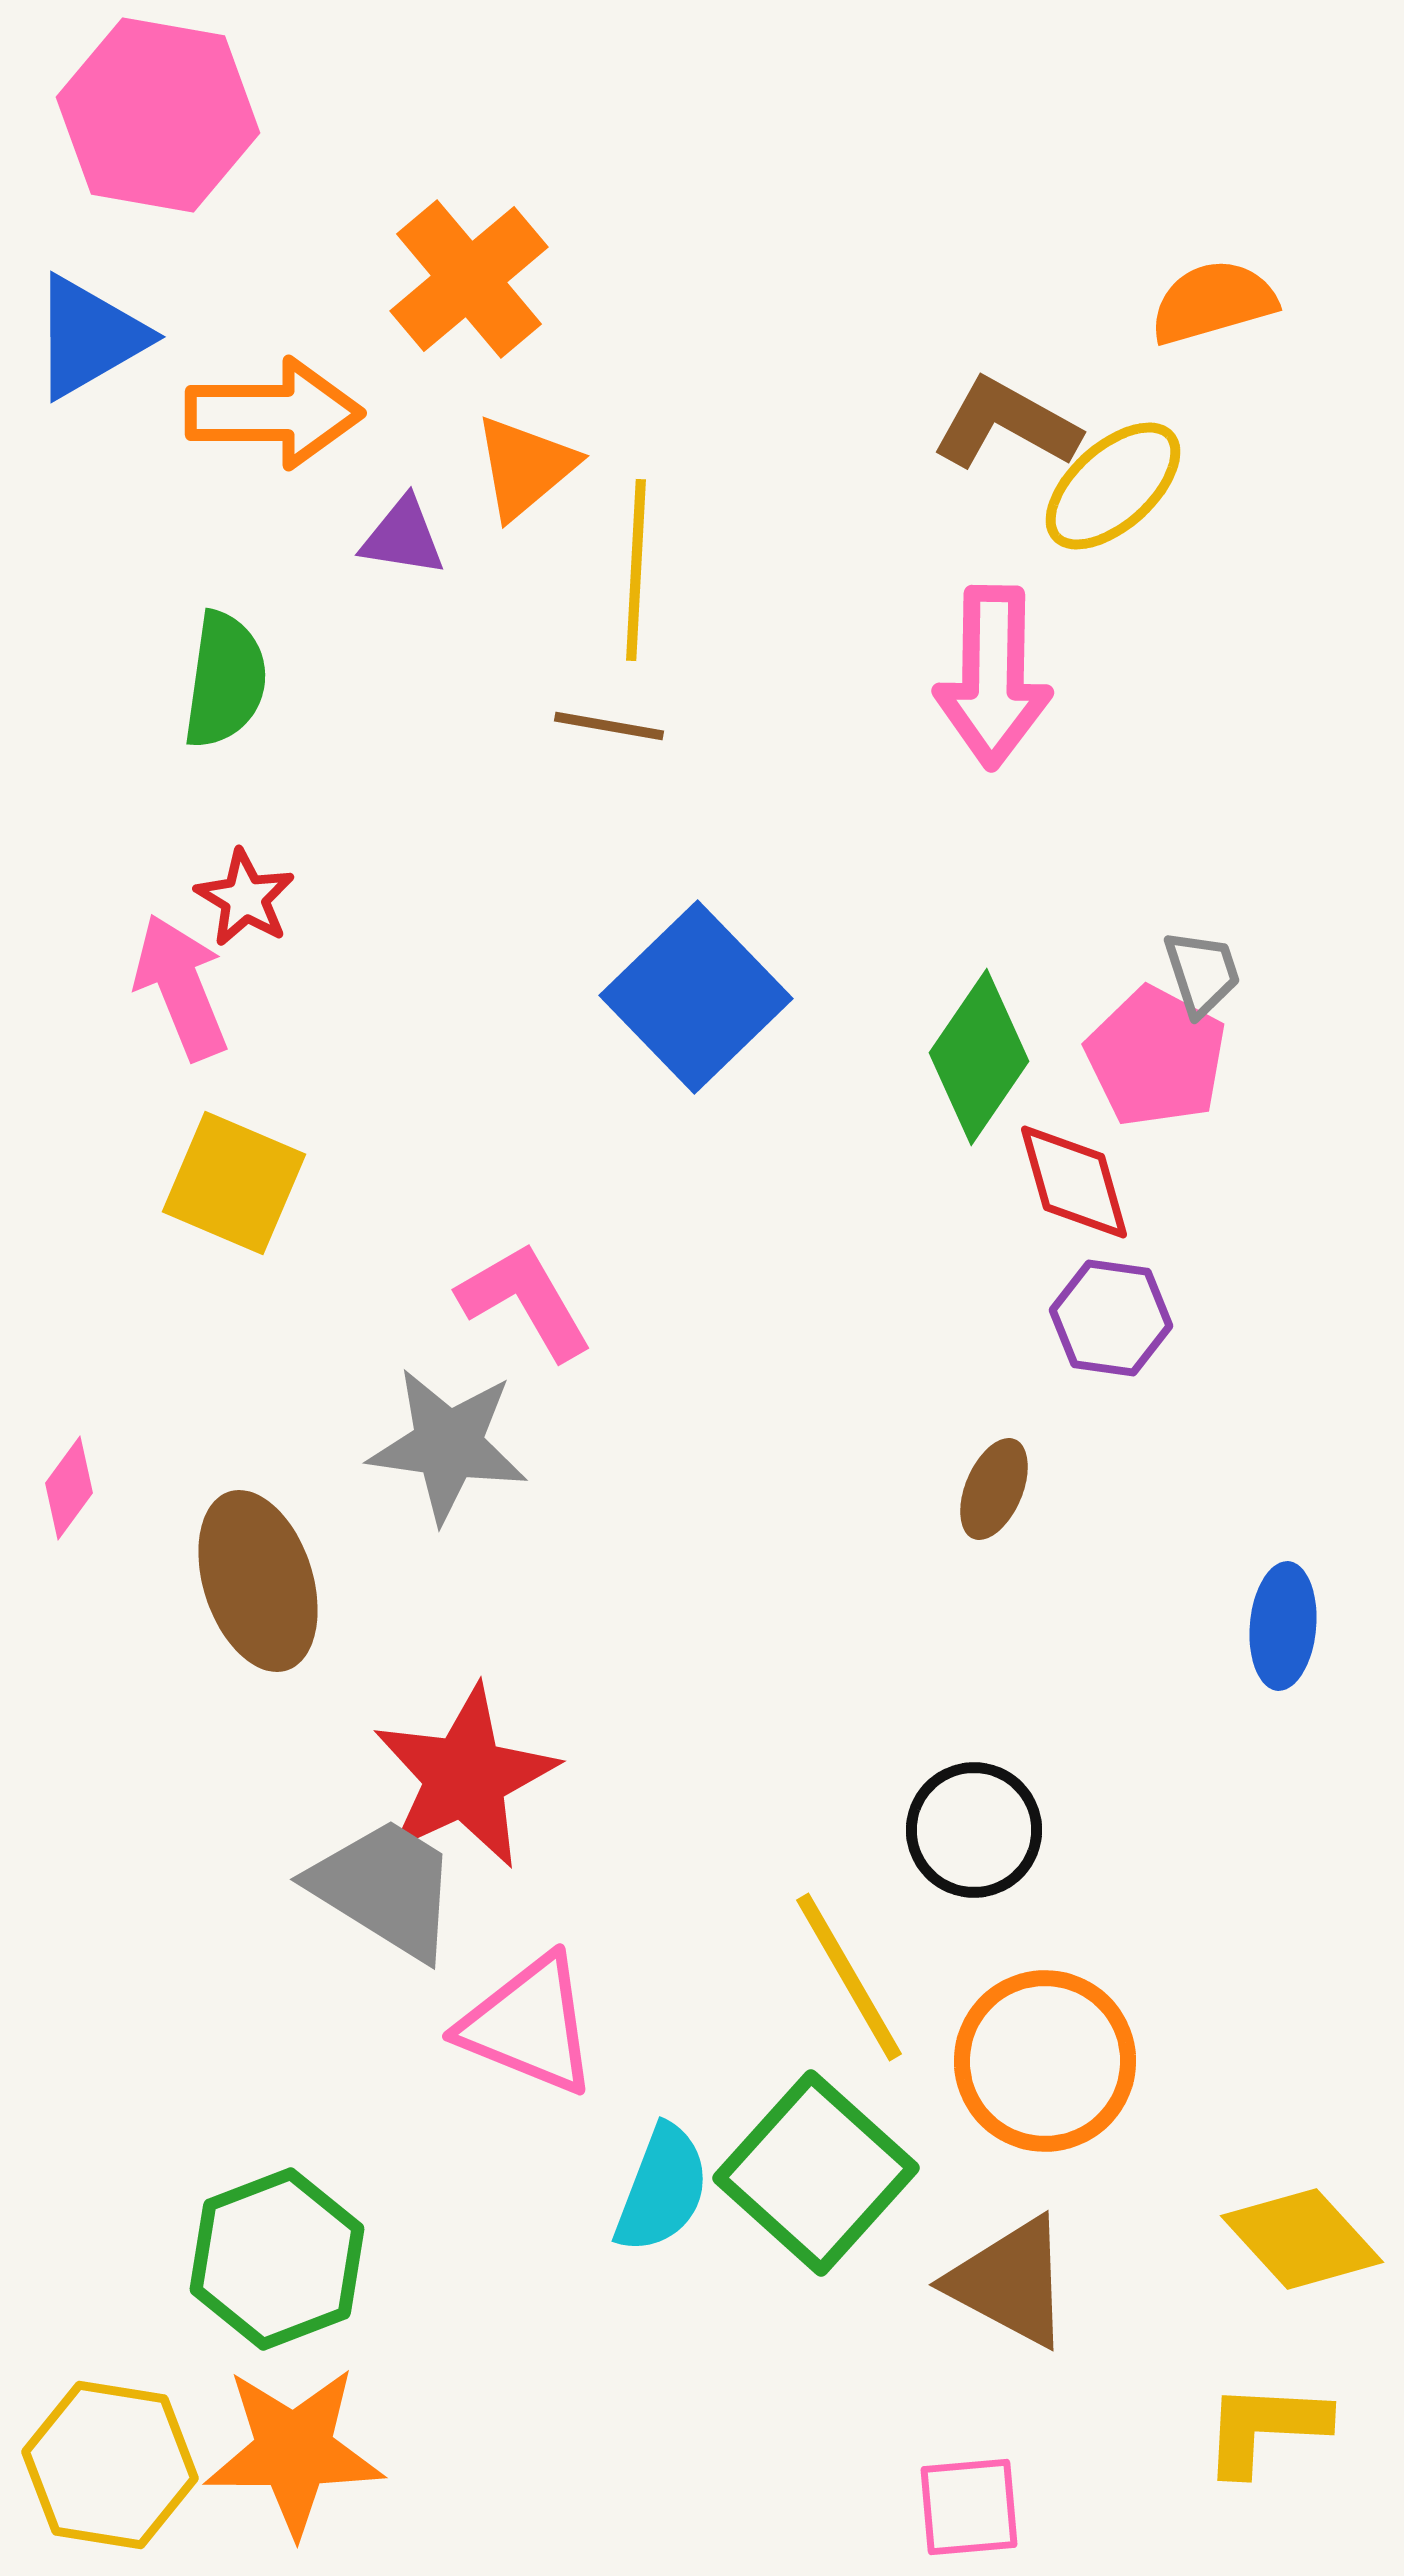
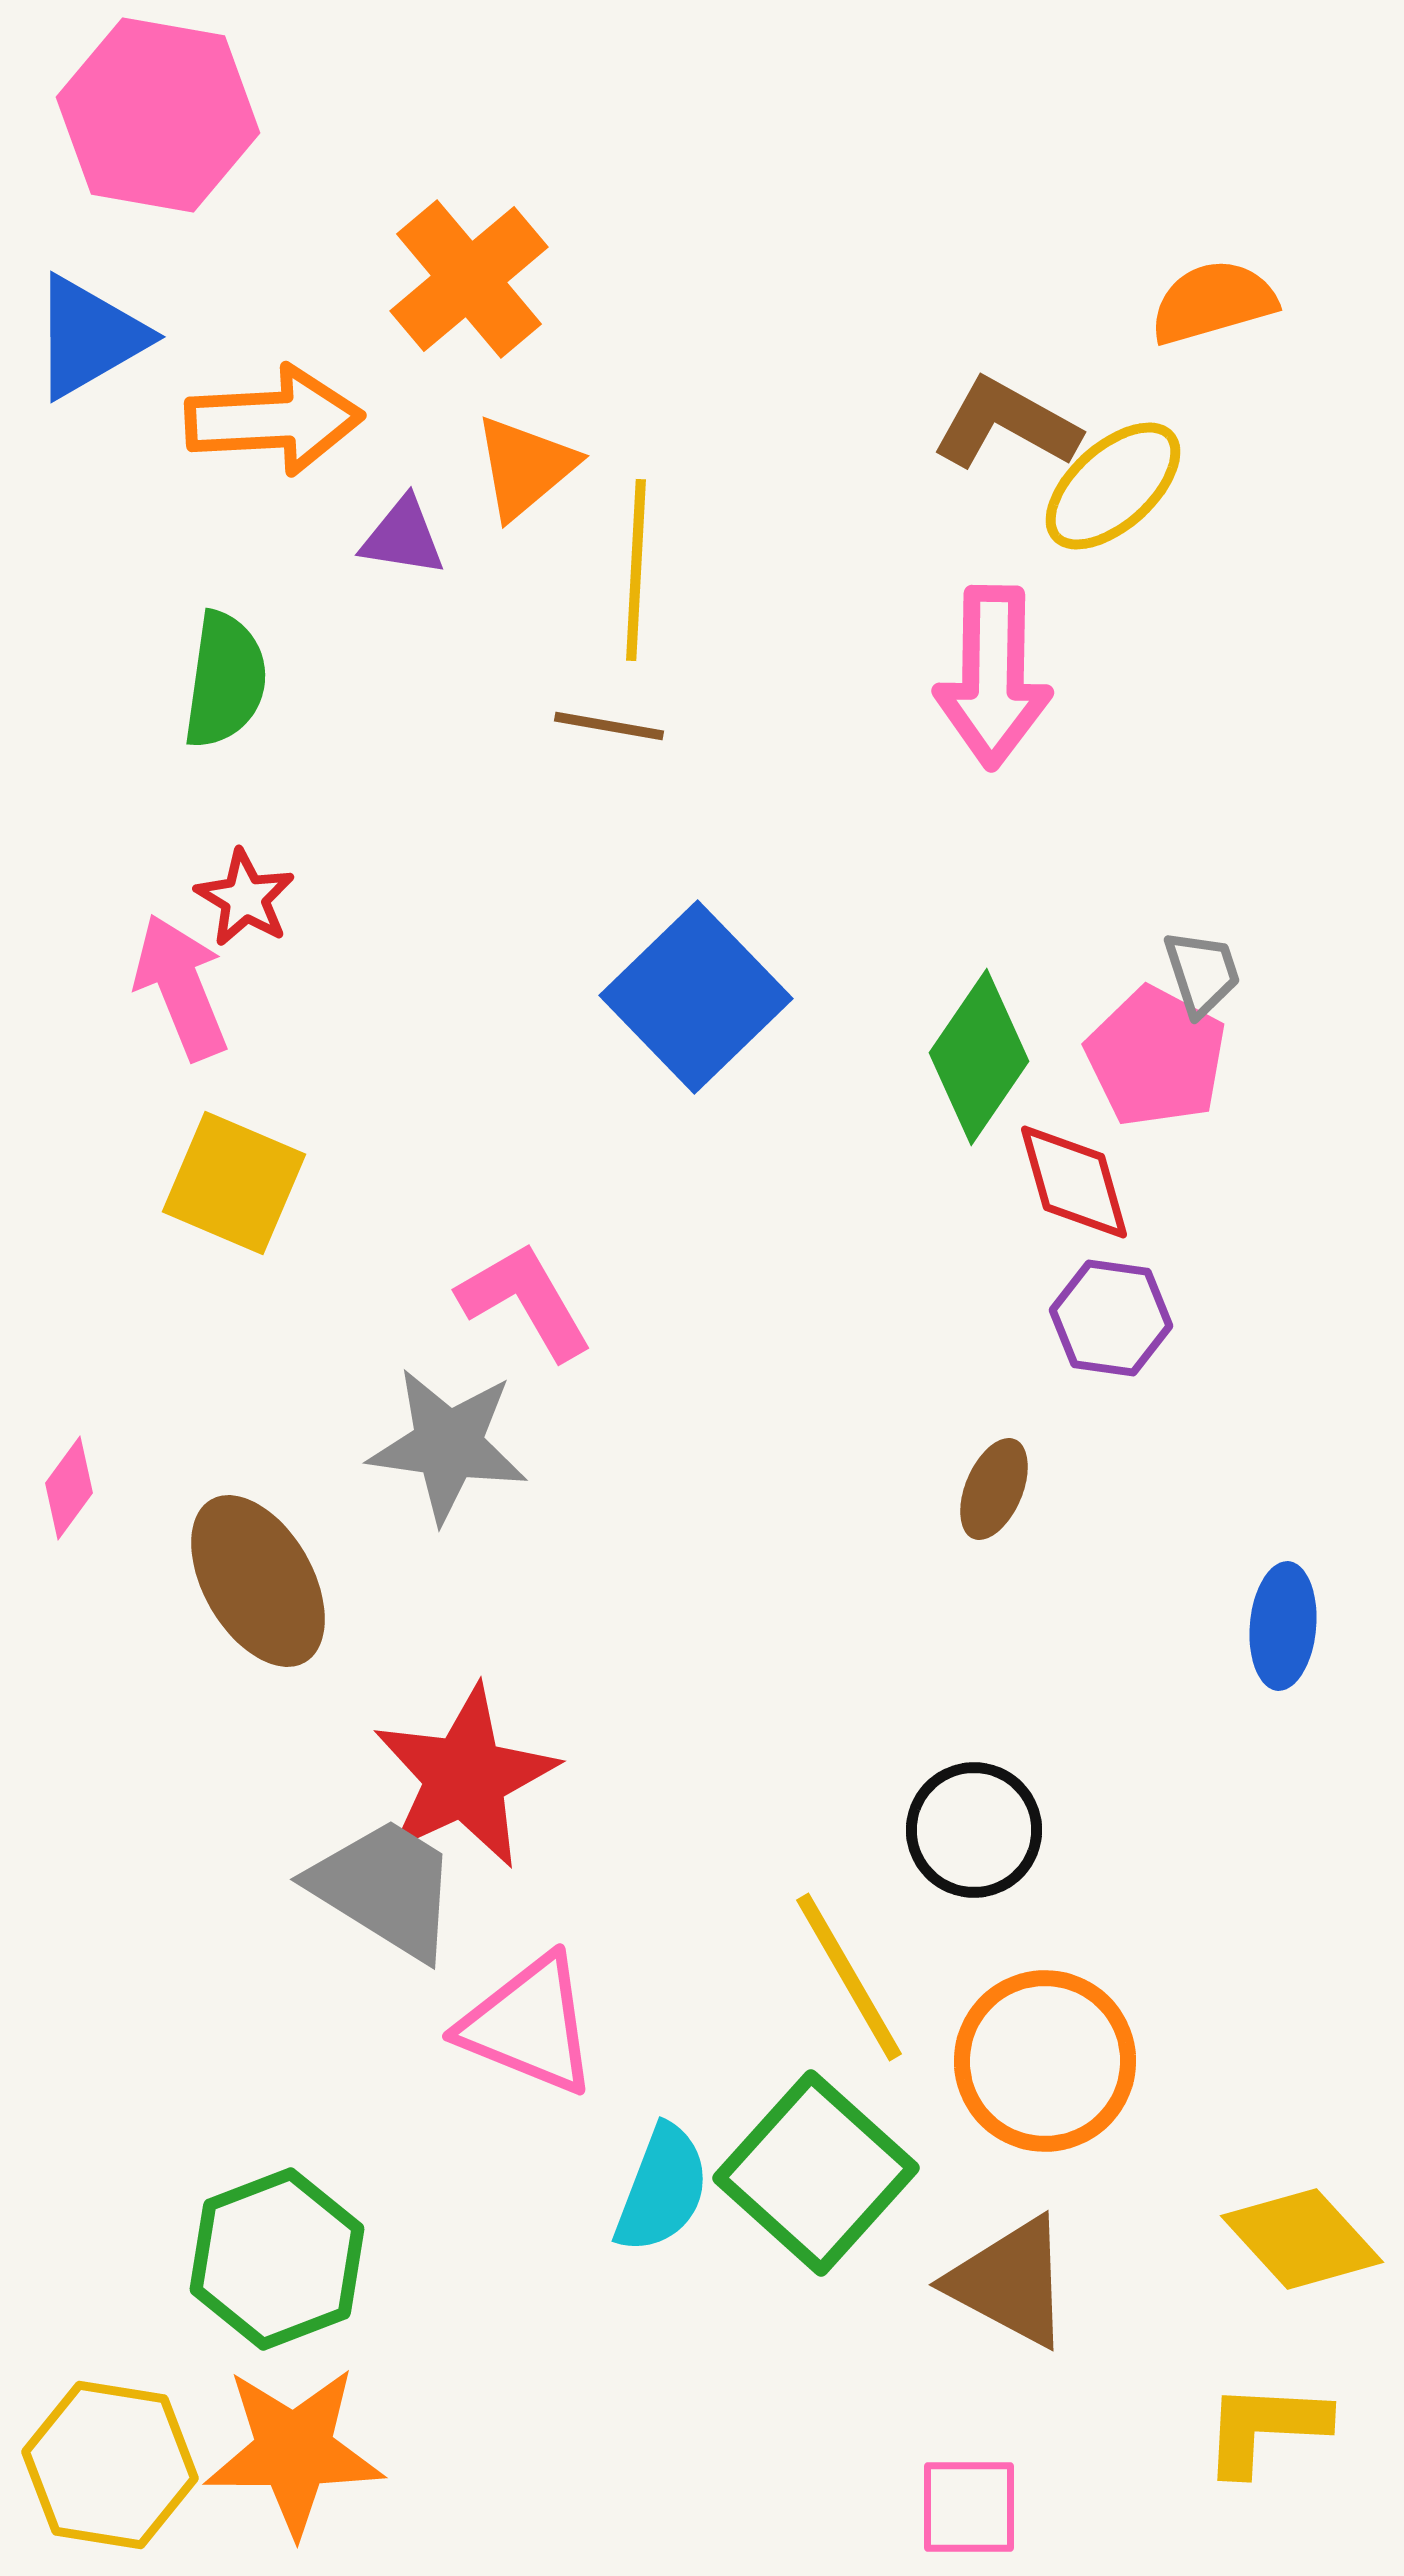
orange arrow at (274, 413): moved 7 px down; rotated 3 degrees counterclockwise
brown ellipse at (258, 1581): rotated 12 degrees counterclockwise
pink square at (969, 2507): rotated 5 degrees clockwise
